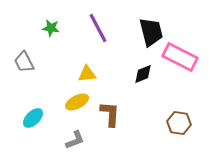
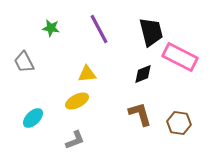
purple line: moved 1 px right, 1 px down
yellow ellipse: moved 1 px up
brown L-shape: moved 30 px right; rotated 20 degrees counterclockwise
